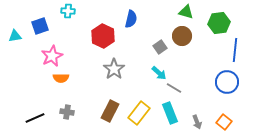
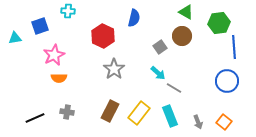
green triangle: rotated 14 degrees clockwise
blue semicircle: moved 3 px right, 1 px up
cyan triangle: moved 2 px down
blue line: moved 1 px left, 3 px up; rotated 10 degrees counterclockwise
pink star: moved 2 px right, 1 px up
cyan arrow: moved 1 px left
orange semicircle: moved 2 px left
blue circle: moved 1 px up
cyan rectangle: moved 3 px down
gray arrow: moved 1 px right
